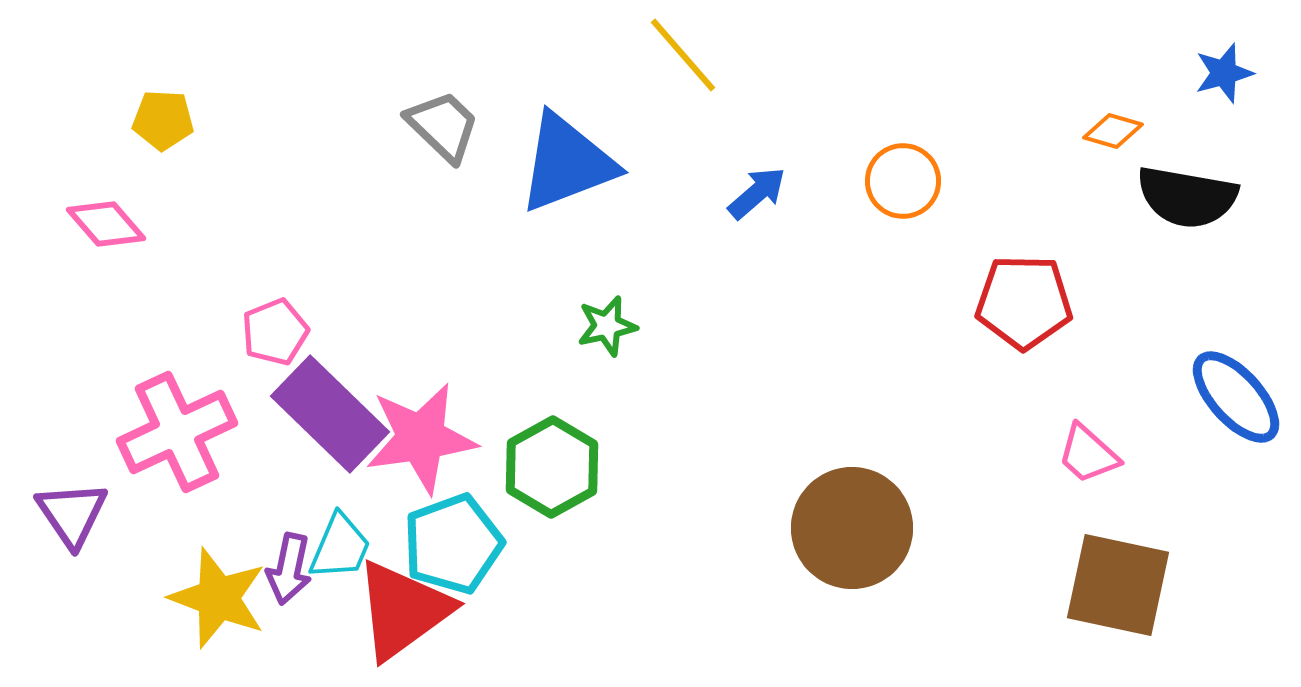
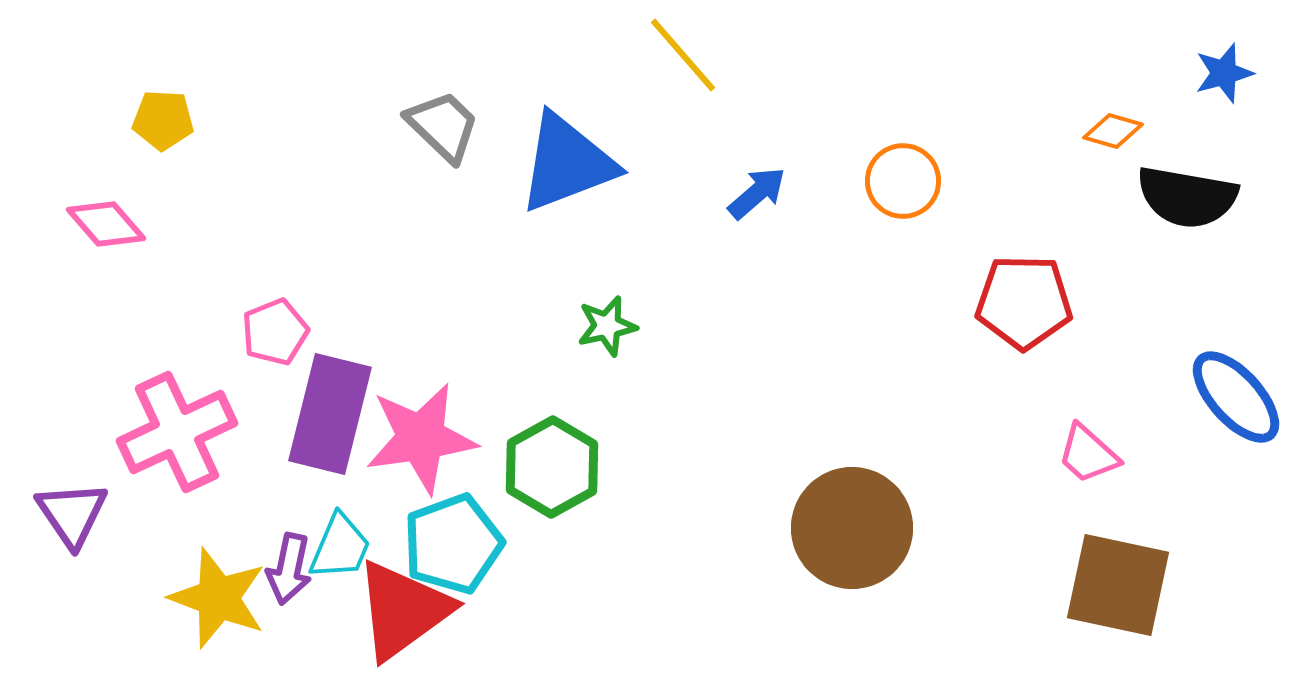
purple rectangle: rotated 60 degrees clockwise
